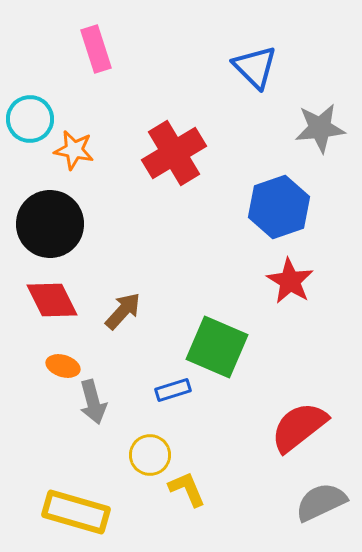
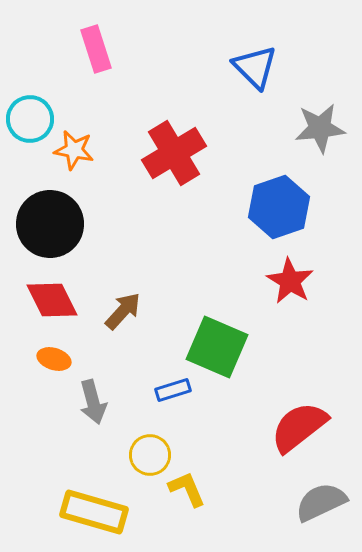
orange ellipse: moved 9 px left, 7 px up
yellow rectangle: moved 18 px right
